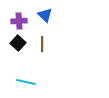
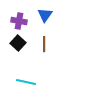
blue triangle: rotated 21 degrees clockwise
purple cross: rotated 14 degrees clockwise
brown line: moved 2 px right
